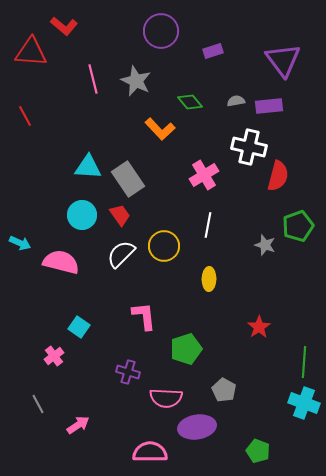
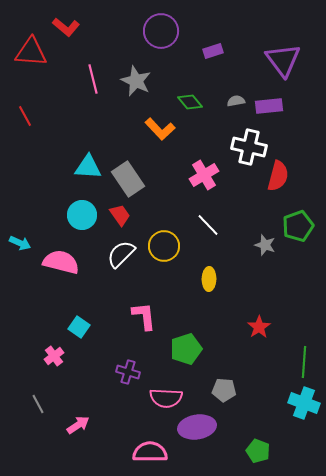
red L-shape at (64, 26): moved 2 px right, 1 px down
white line at (208, 225): rotated 55 degrees counterclockwise
gray pentagon at (224, 390): rotated 25 degrees counterclockwise
